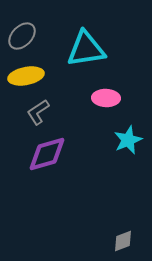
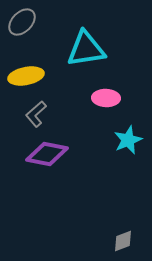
gray ellipse: moved 14 px up
gray L-shape: moved 2 px left, 2 px down; rotated 8 degrees counterclockwise
purple diamond: rotated 27 degrees clockwise
